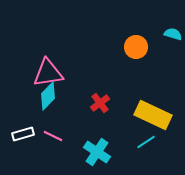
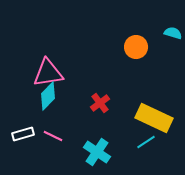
cyan semicircle: moved 1 px up
yellow rectangle: moved 1 px right, 3 px down
